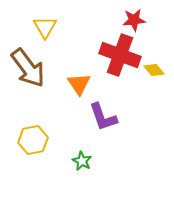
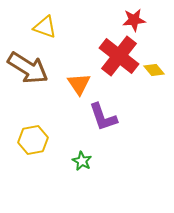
yellow triangle: rotated 40 degrees counterclockwise
red cross: moved 1 px left, 1 px down; rotated 18 degrees clockwise
brown arrow: rotated 21 degrees counterclockwise
